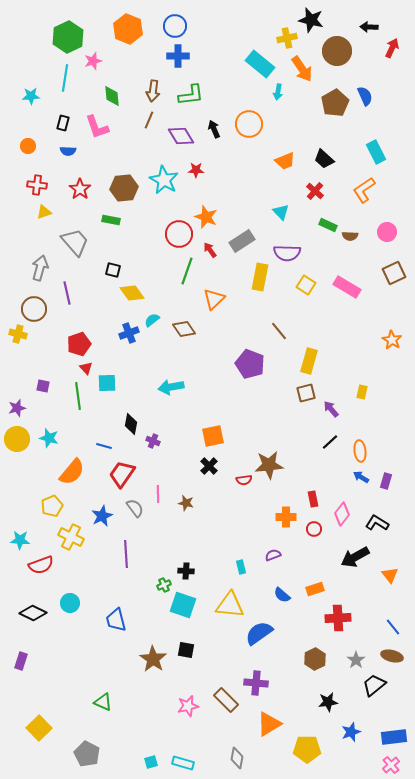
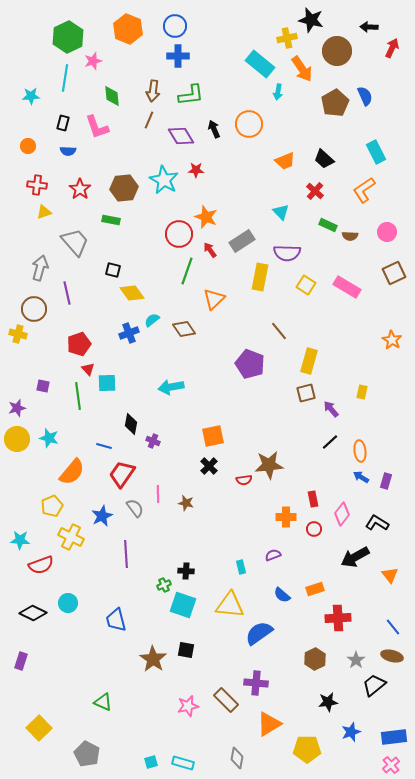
red triangle at (86, 368): moved 2 px right, 1 px down
cyan circle at (70, 603): moved 2 px left
